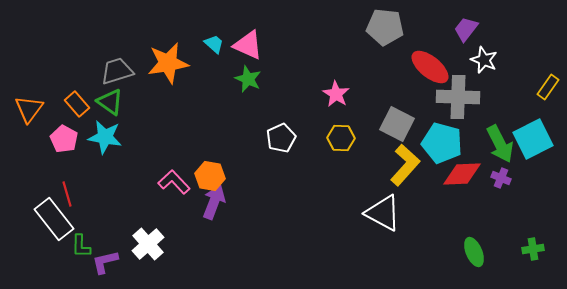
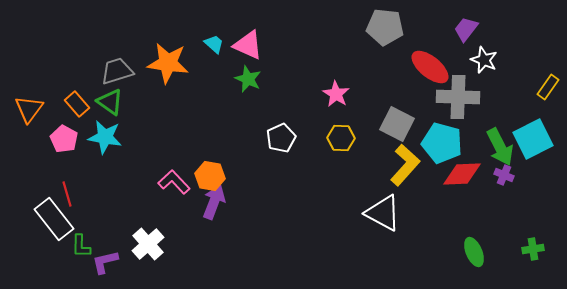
orange star: rotated 18 degrees clockwise
green arrow: moved 3 px down
purple cross: moved 3 px right, 3 px up
